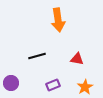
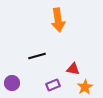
red triangle: moved 4 px left, 10 px down
purple circle: moved 1 px right
